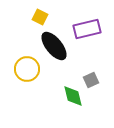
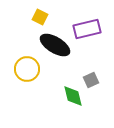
black ellipse: moved 1 px right, 1 px up; rotated 20 degrees counterclockwise
